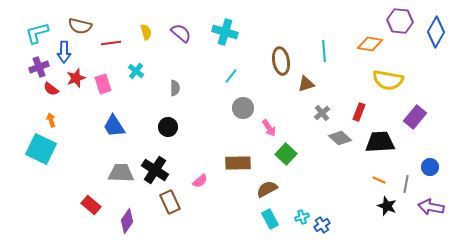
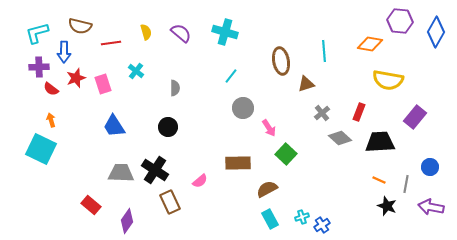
purple cross at (39, 67): rotated 18 degrees clockwise
